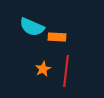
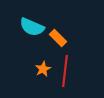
orange rectangle: moved 1 px right, 1 px down; rotated 42 degrees clockwise
red line: moved 1 px left
